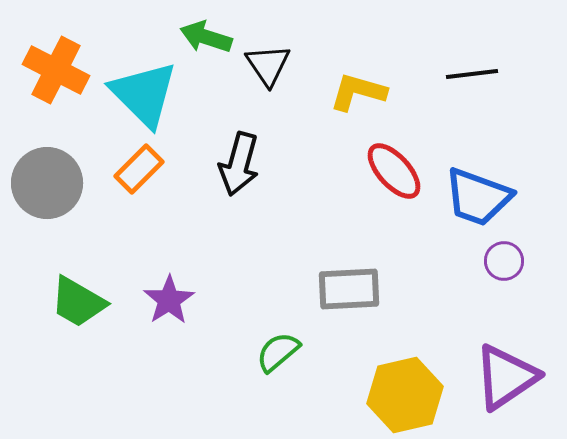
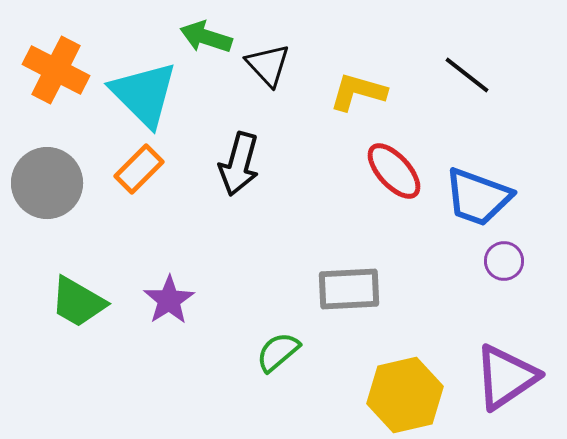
black triangle: rotated 9 degrees counterclockwise
black line: moved 5 px left, 1 px down; rotated 45 degrees clockwise
